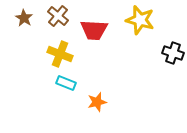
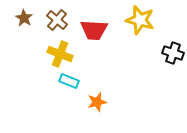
brown cross: moved 1 px left, 4 px down
cyan rectangle: moved 3 px right, 2 px up
